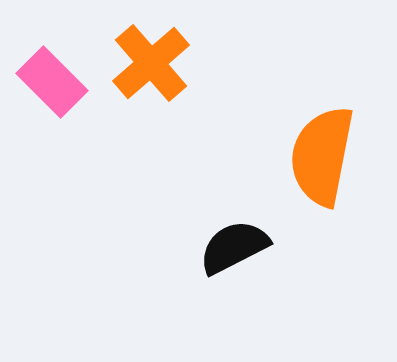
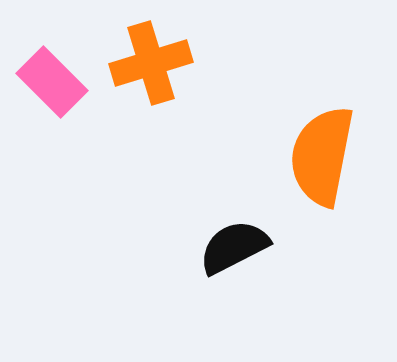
orange cross: rotated 24 degrees clockwise
